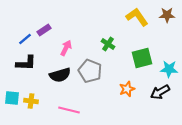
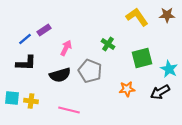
cyan star: rotated 24 degrees clockwise
orange star: rotated 14 degrees clockwise
